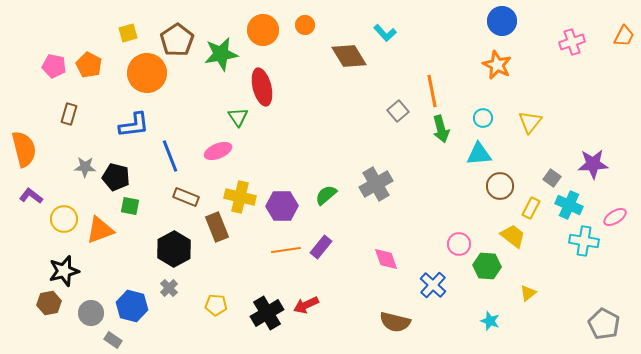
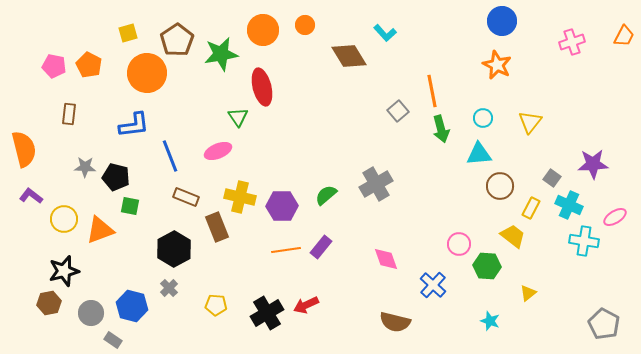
brown rectangle at (69, 114): rotated 10 degrees counterclockwise
